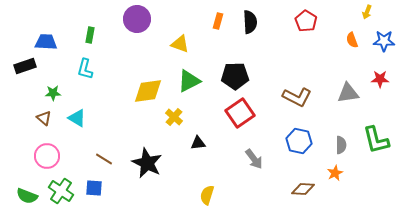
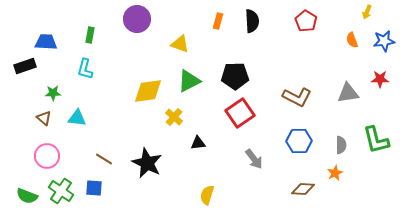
black semicircle: moved 2 px right, 1 px up
blue star: rotated 10 degrees counterclockwise
cyan triangle: rotated 24 degrees counterclockwise
blue hexagon: rotated 15 degrees counterclockwise
